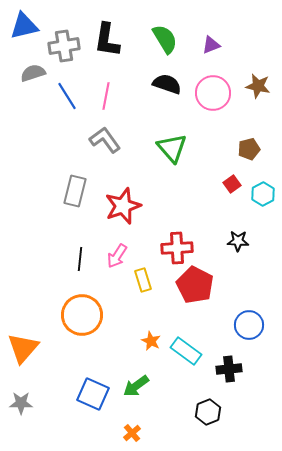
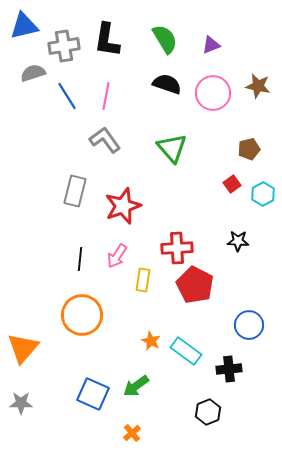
yellow rectangle: rotated 25 degrees clockwise
